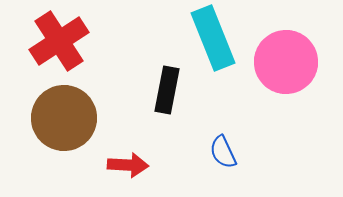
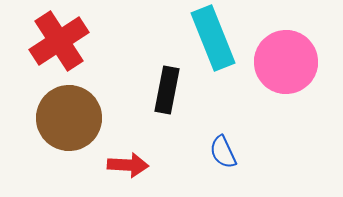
brown circle: moved 5 px right
